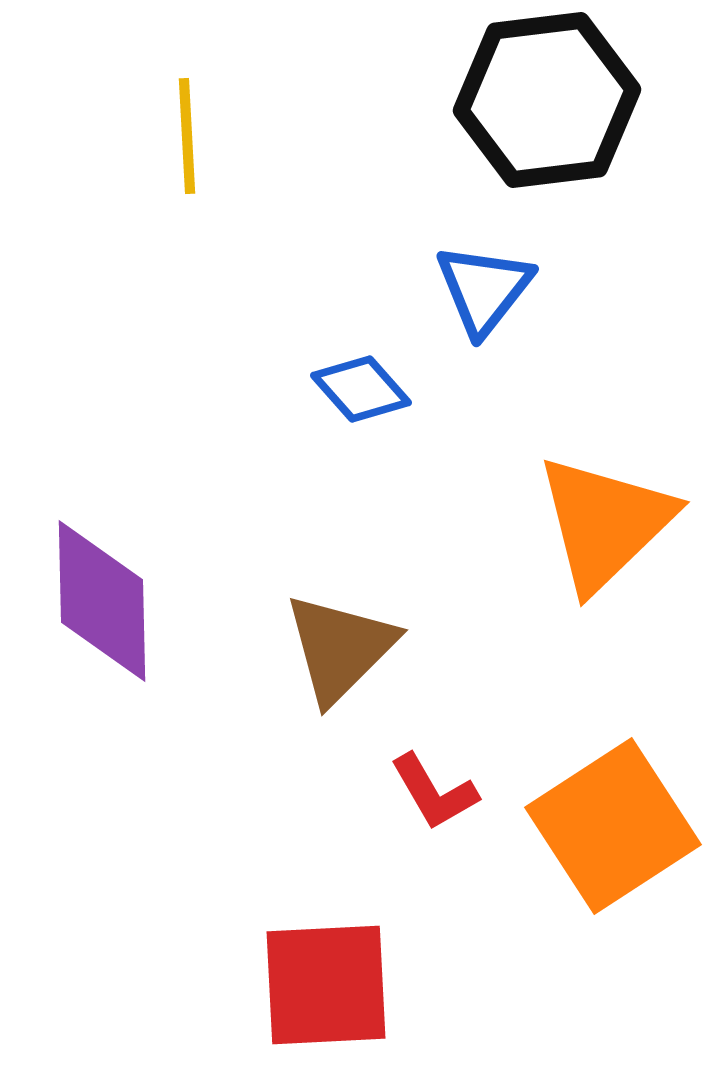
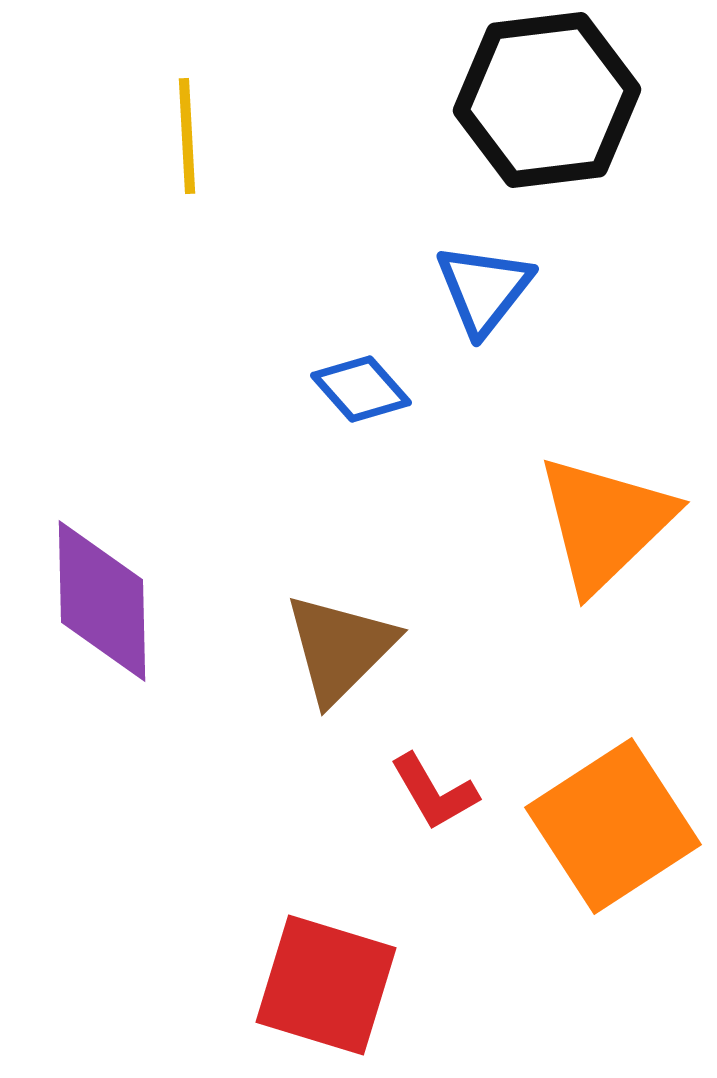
red square: rotated 20 degrees clockwise
